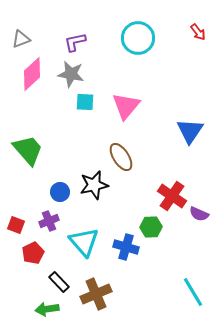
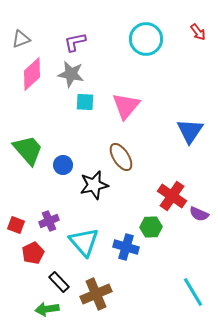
cyan circle: moved 8 px right, 1 px down
blue circle: moved 3 px right, 27 px up
